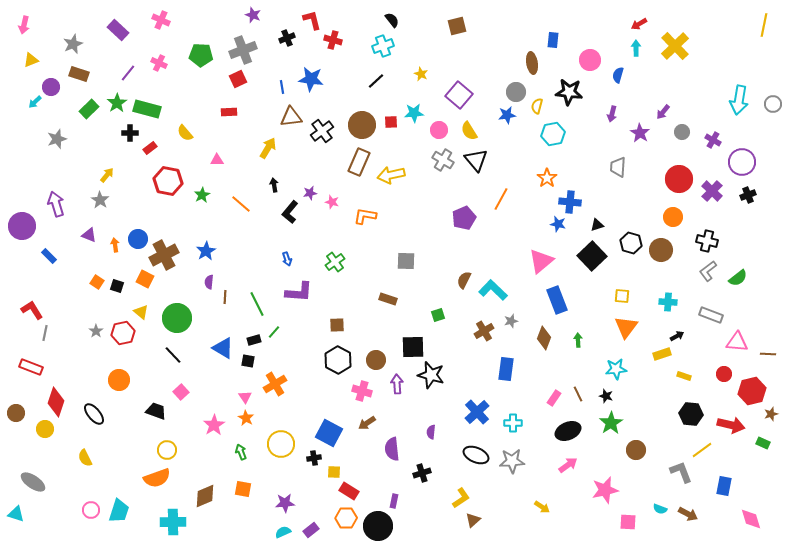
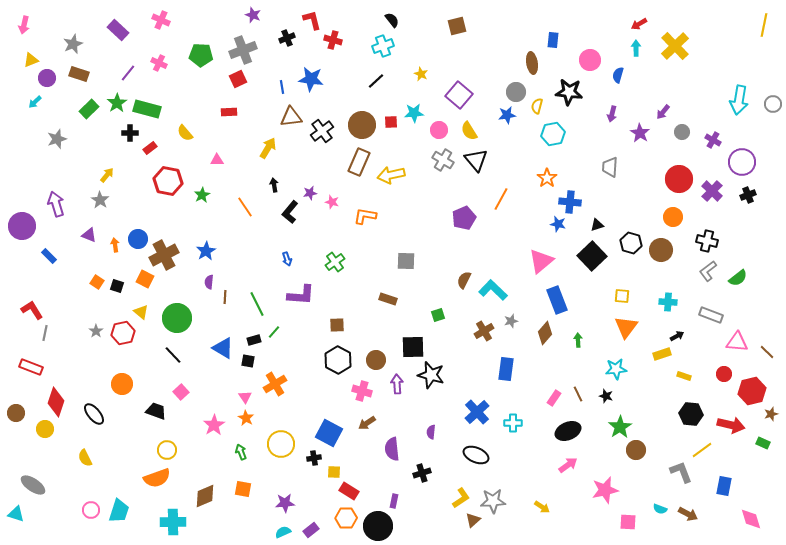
purple circle at (51, 87): moved 4 px left, 9 px up
gray trapezoid at (618, 167): moved 8 px left
orange line at (241, 204): moved 4 px right, 3 px down; rotated 15 degrees clockwise
purple L-shape at (299, 292): moved 2 px right, 3 px down
brown diamond at (544, 338): moved 1 px right, 5 px up; rotated 20 degrees clockwise
brown line at (768, 354): moved 1 px left, 2 px up; rotated 42 degrees clockwise
orange circle at (119, 380): moved 3 px right, 4 px down
green star at (611, 423): moved 9 px right, 4 px down
gray star at (512, 461): moved 19 px left, 40 px down
gray ellipse at (33, 482): moved 3 px down
